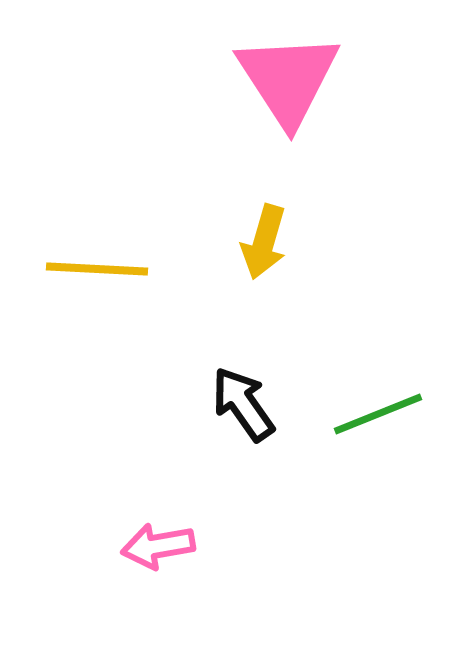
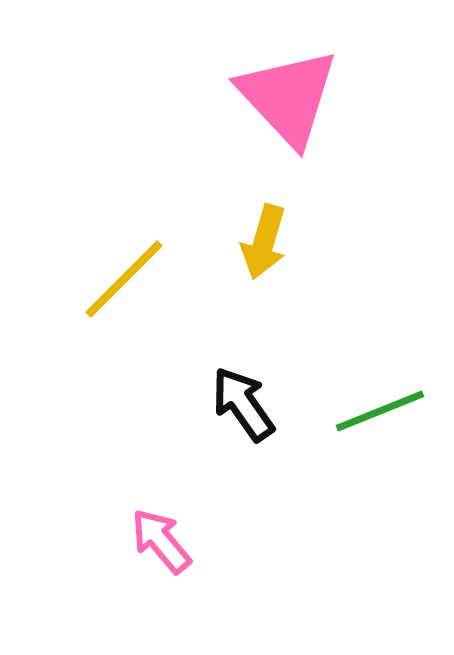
pink triangle: moved 18 px down; rotated 10 degrees counterclockwise
yellow line: moved 27 px right, 10 px down; rotated 48 degrees counterclockwise
green line: moved 2 px right, 3 px up
pink arrow: moved 3 px right, 5 px up; rotated 60 degrees clockwise
